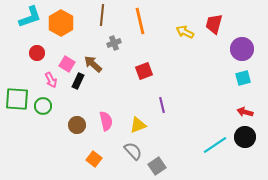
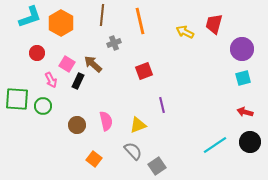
black circle: moved 5 px right, 5 px down
